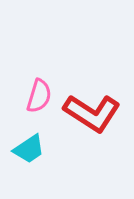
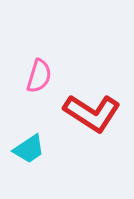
pink semicircle: moved 20 px up
